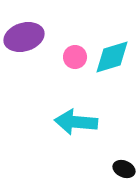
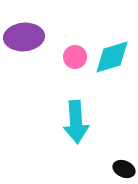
purple ellipse: rotated 12 degrees clockwise
cyan arrow: rotated 99 degrees counterclockwise
